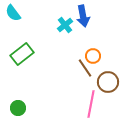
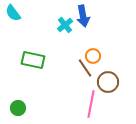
green rectangle: moved 11 px right, 6 px down; rotated 50 degrees clockwise
